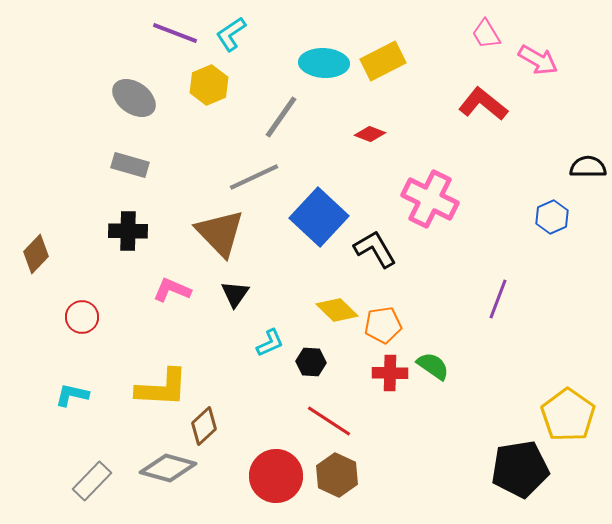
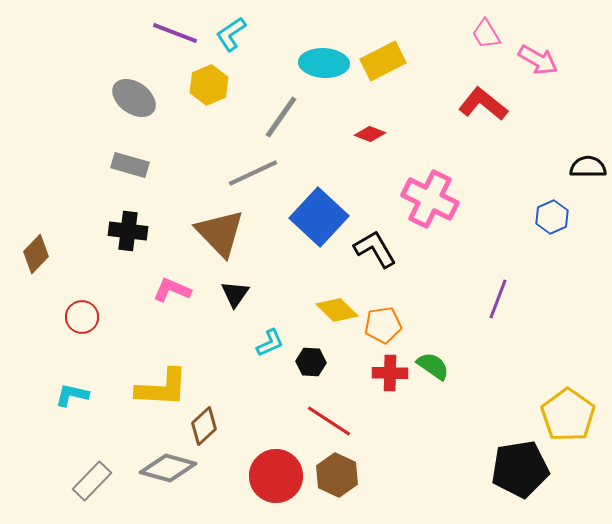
gray line at (254, 177): moved 1 px left, 4 px up
black cross at (128, 231): rotated 6 degrees clockwise
